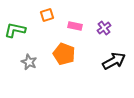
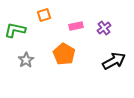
orange square: moved 3 px left
pink rectangle: moved 1 px right; rotated 24 degrees counterclockwise
orange pentagon: rotated 10 degrees clockwise
gray star: moved 3 px left, 2 px up; rotated 14 degrees clockwise
